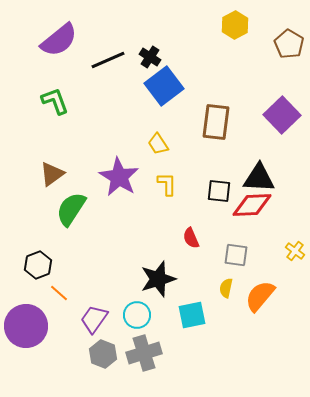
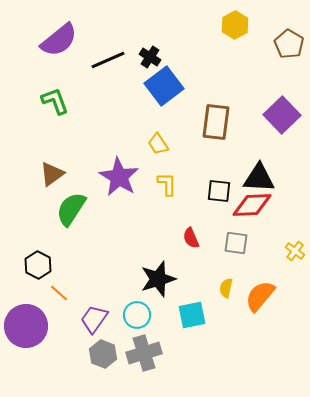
gray square: moved 12 px up
black hexagon: rotated 12 degrees counterclockwise
